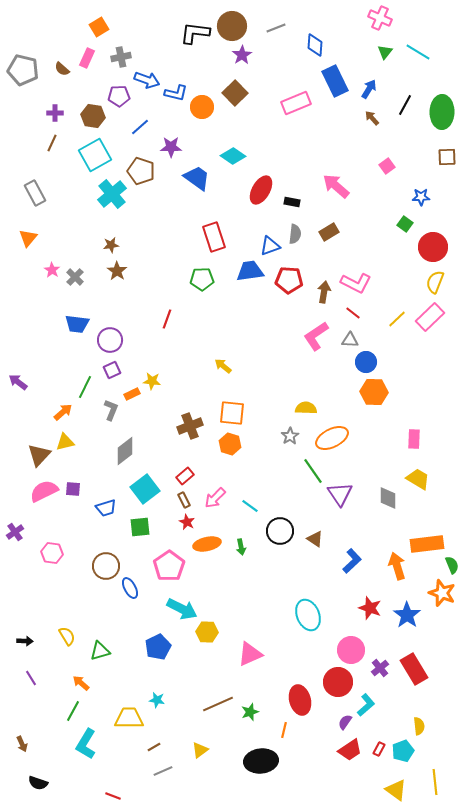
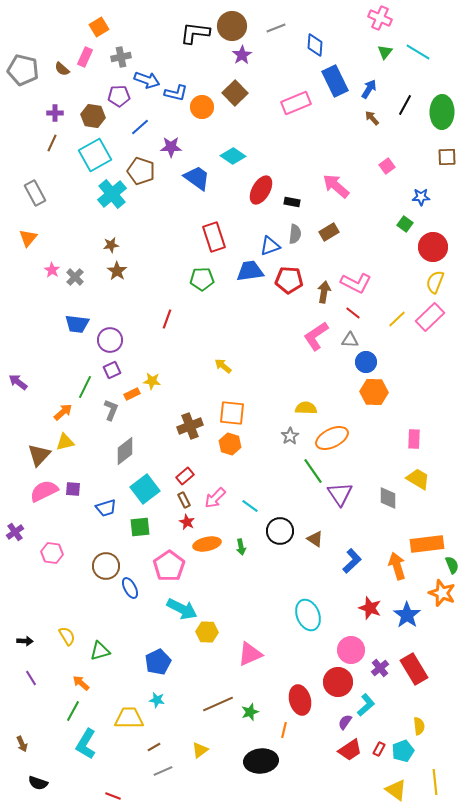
pink rectangle at (87, 58): moved 2 px left, 1 px up
blue pentagon at (158, 647): moved 15 px down
